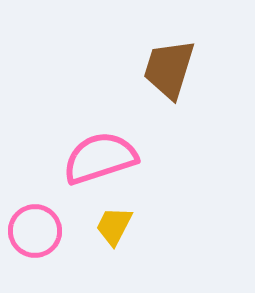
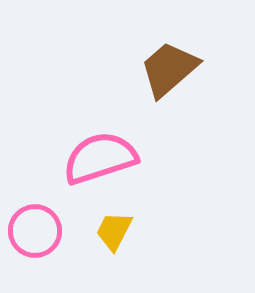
brown trapezoid: rotated 32 degrees clockwise
yellow trapezoid: moved 5 px down
